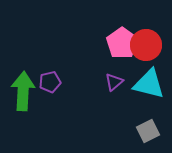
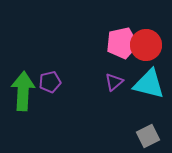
pink pentagon: rotated 24 degrees clockwise
gray square: moved 5 px down
